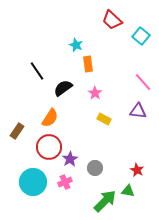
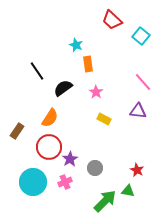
pink star: moved 1 px right, 1 px up
